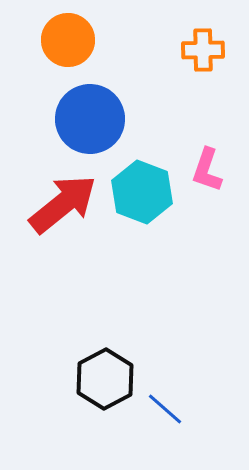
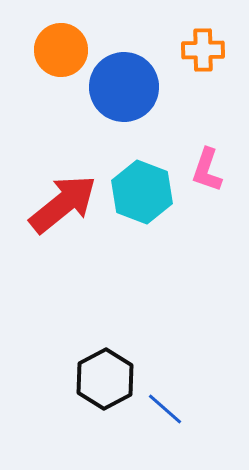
orange circle: moved 7 px left, 10 px down
blue circle: moved 34 px right, 32 px up
